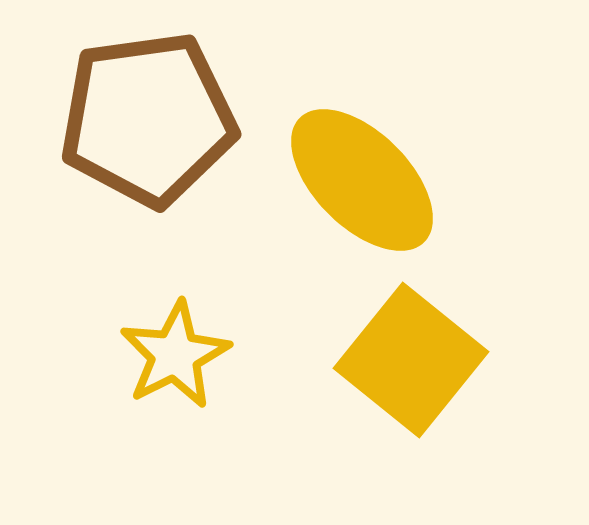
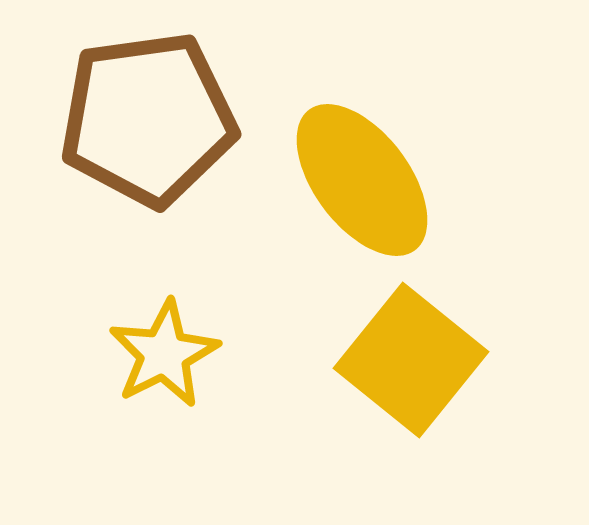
yellow ellipse: rotated 8 degrees clockwise
yellow star: moved 11 px left, 1 px up
